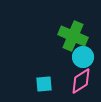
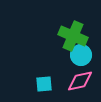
cyan circle: moved 2 px left, 2 px up
pink diamond: moved 1 px left; rotated 20 degrees clockwise
